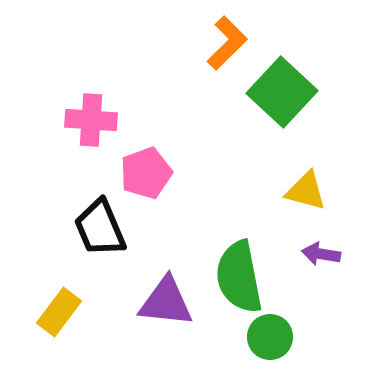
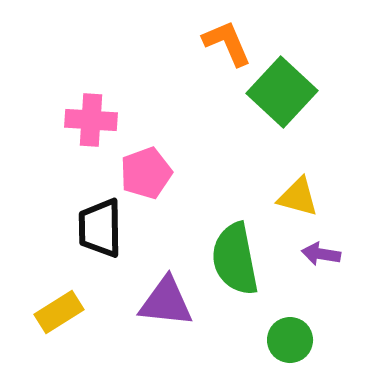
orange L-shape: rotated 68 degrees counterclockwise
yellow triangle: moved 8 px left, 6 px down
black trapezoid: rotated 22 degrees clockwise
green semicircle: moved 4 px left, 18 px up
yellow rectangle: rotated 21 degrees clockwise
green circle: moved 20 px right, 3 px down
